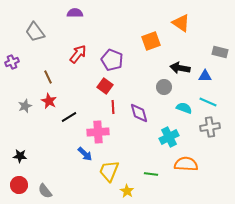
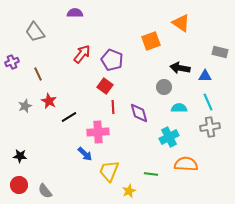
red arrow: moved 4 px right
brown line: moved 10 px left, 3 px up
cyan line: rotated 42 degrees clockwise
cyan semicircle: moved 5 px left; rotated 21 degrees counterclockwise
yellow star: moved 2 px right; rotated 16 degrees clockwise
